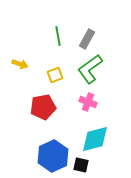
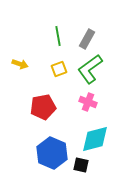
yellow square: moved 4 px right, 6 px up
blue hexagon: moved 1 px left, 3 px up; rotated 12 degrees counterclockwise
